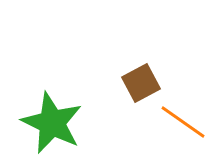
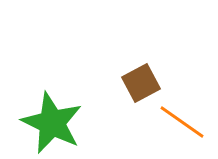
orange line: moved 1 px left
